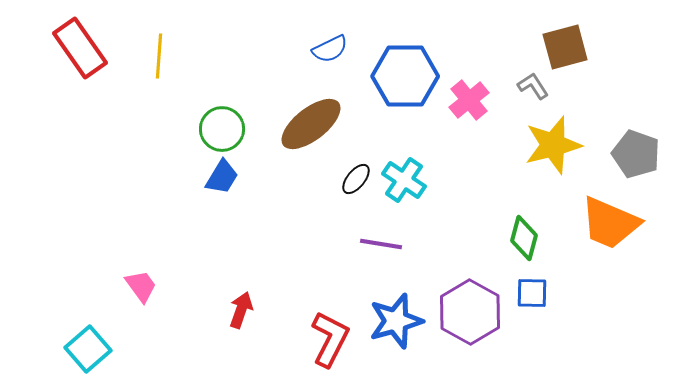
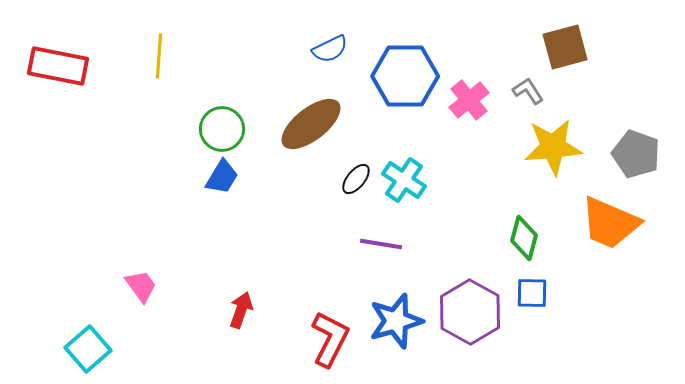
red rectangle: moved 22 px left, 18 px down; rotated 44 degrees counterclockwise
gray L-shape: moved 5 px left, 5 px down
yellow star: moved 2 px down; rotated 10 degrees clockwise
